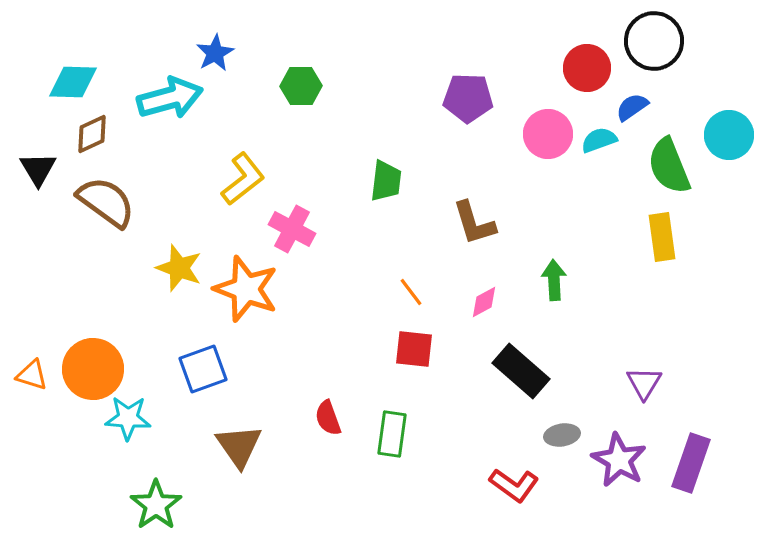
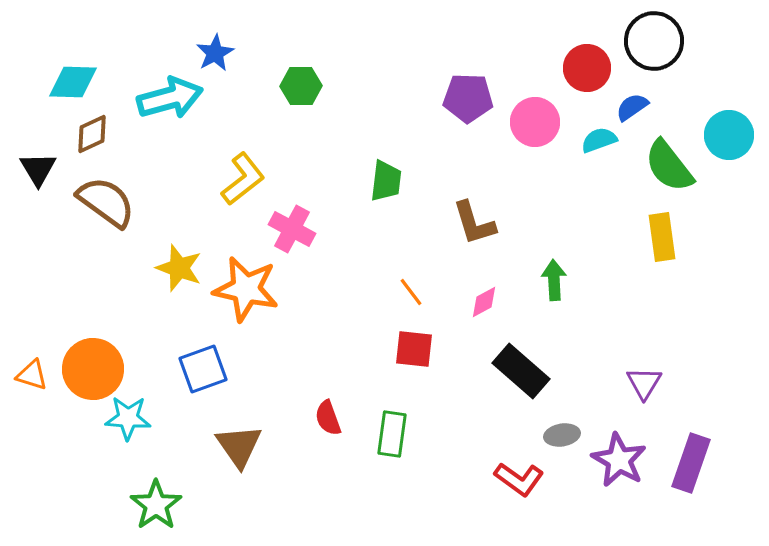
pink circle: moved 13 px left, 12 px up
green semicircle: rotated 16 degrees counterclockwise
orange star: rotated 8 degrees counterclockwise
red L-shape: moved 5 px right, 6 px up
